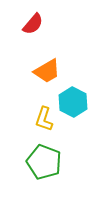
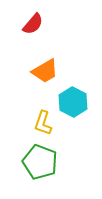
orange trapezoid: moved 2 px left
yellow L-shape: moved 1 px left, 4 px down
green pentagon: moved 4 px left
